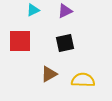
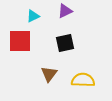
cyan triangle: moved 6 px down
brown triangle: rotated 24 degrees counterclockwise
